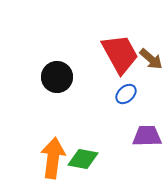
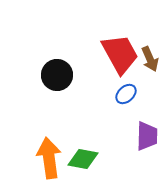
brown arrow: moved 1 px left; rotated 25 degrees clockwise
black circle: moved 2 px up
purple trapezoid: rotated 92 degrees clockwise
orange arrow: moved 4 px left; rotated 15 degrees counterclockwise
